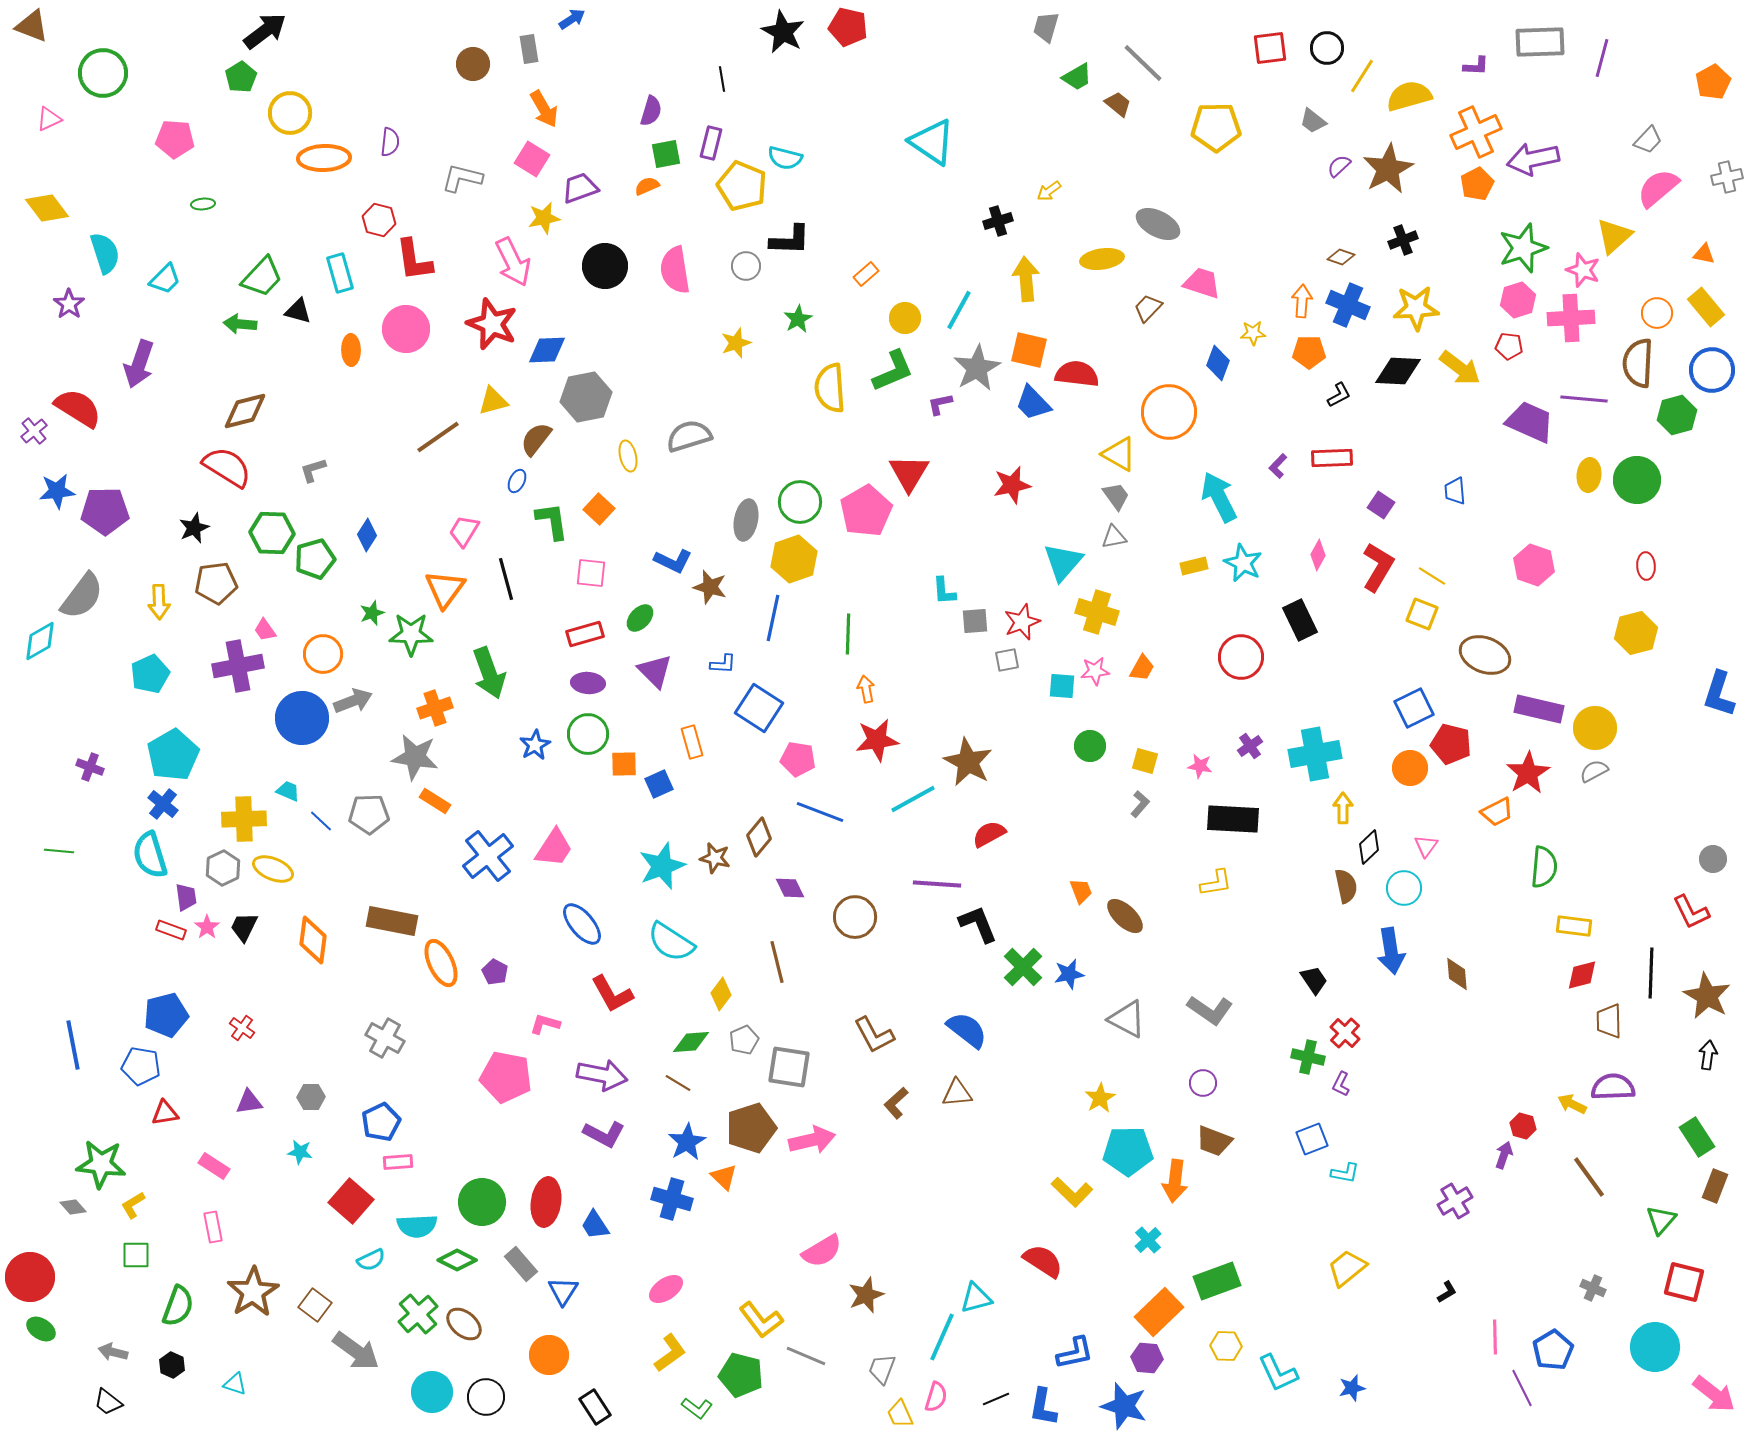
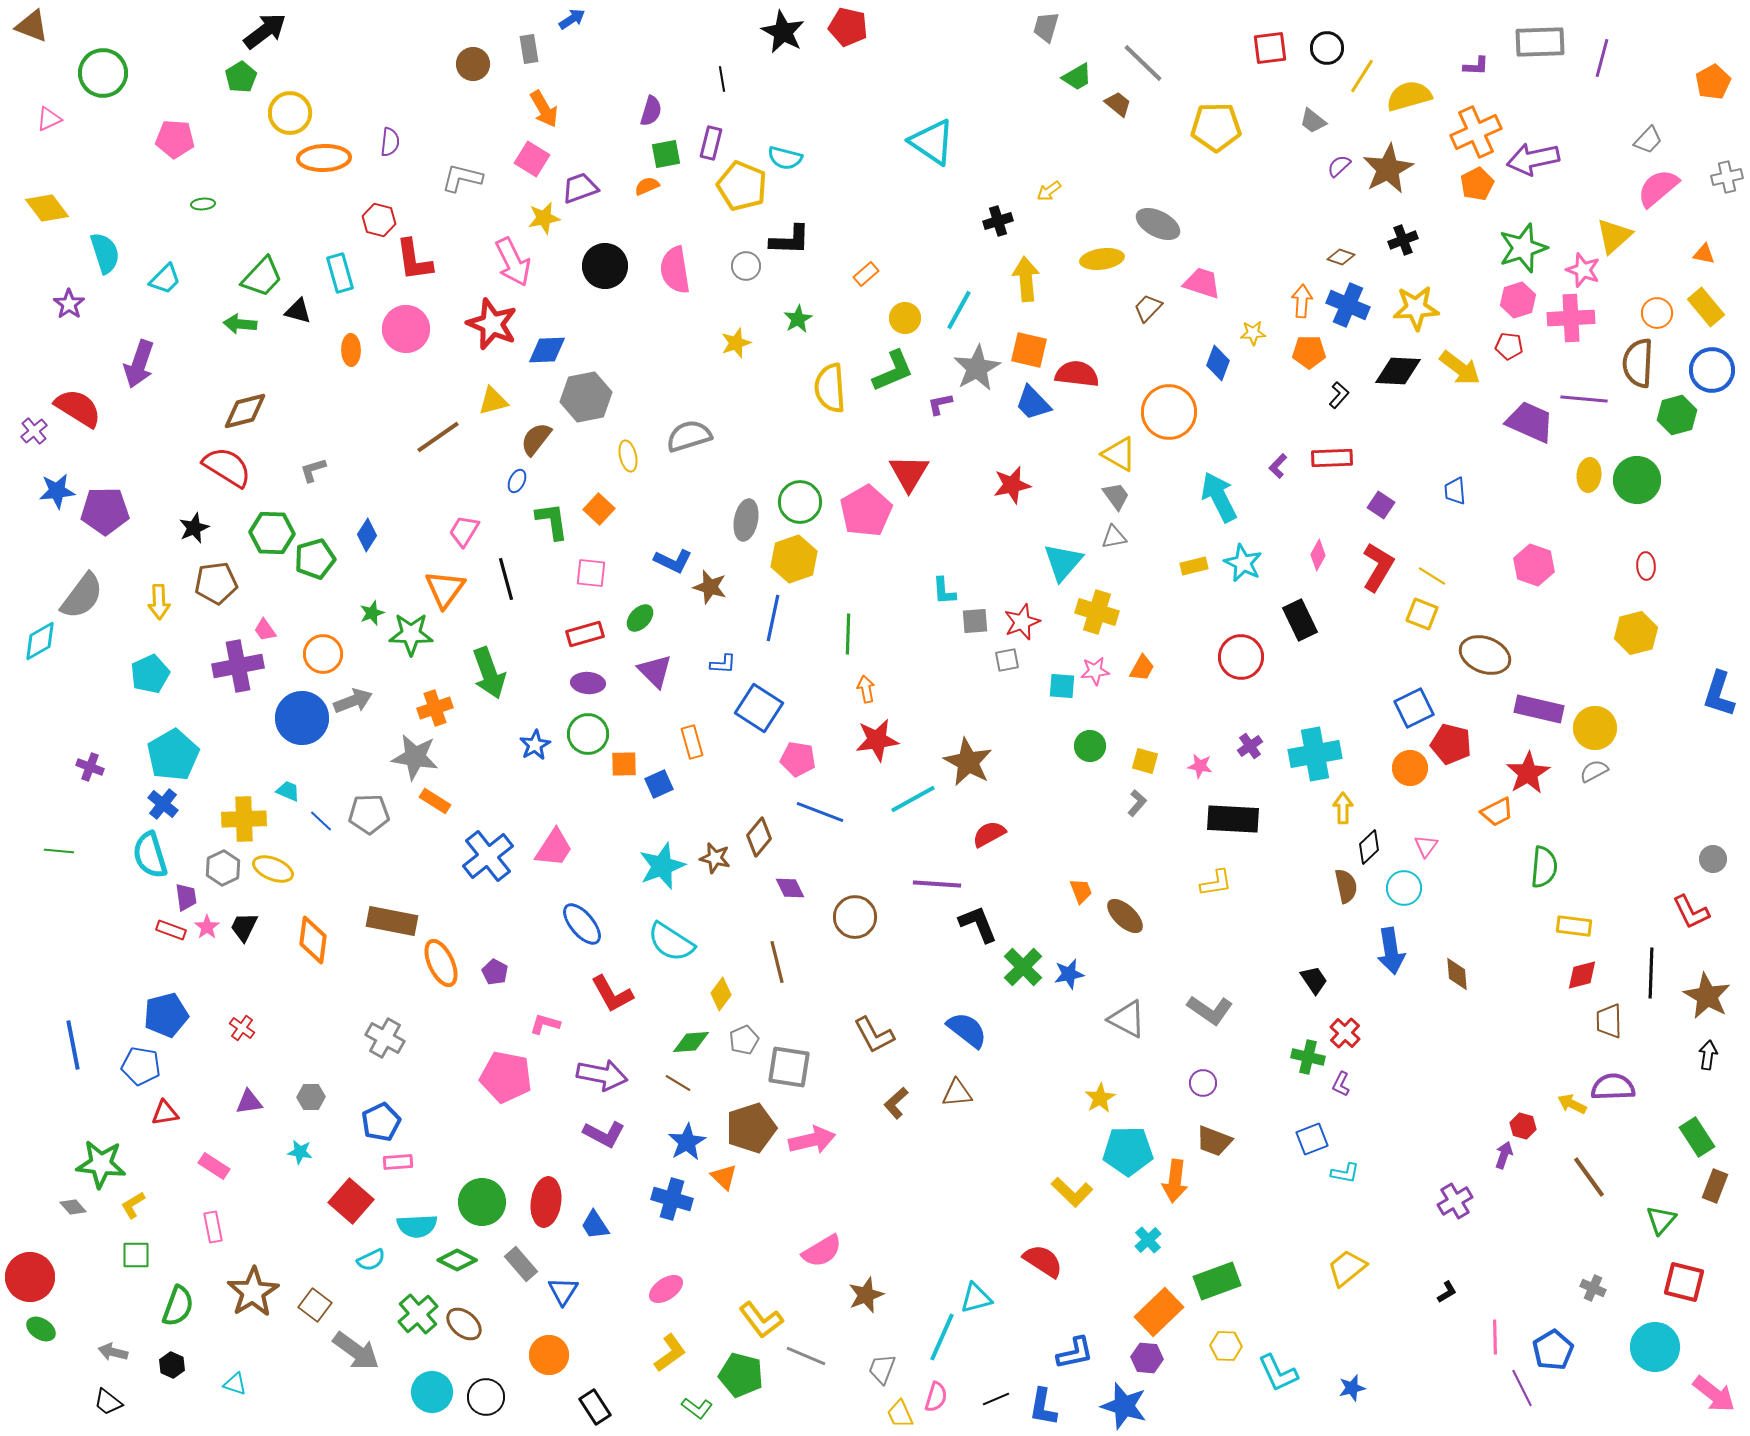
black L-shape at (1339, 395): rotated 20 degrees counterclockwise
gray L-shape at (1140, 804): moved 3 px left, 1 px up
